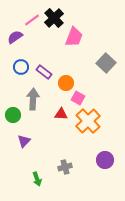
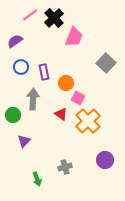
pink line: moved 2 px left, 5 px up
purple semicircle: moved 4 px down
purple rectangle: rotated 42 degrees clockwise
red triangle: rotated 32 degrees clockwise
